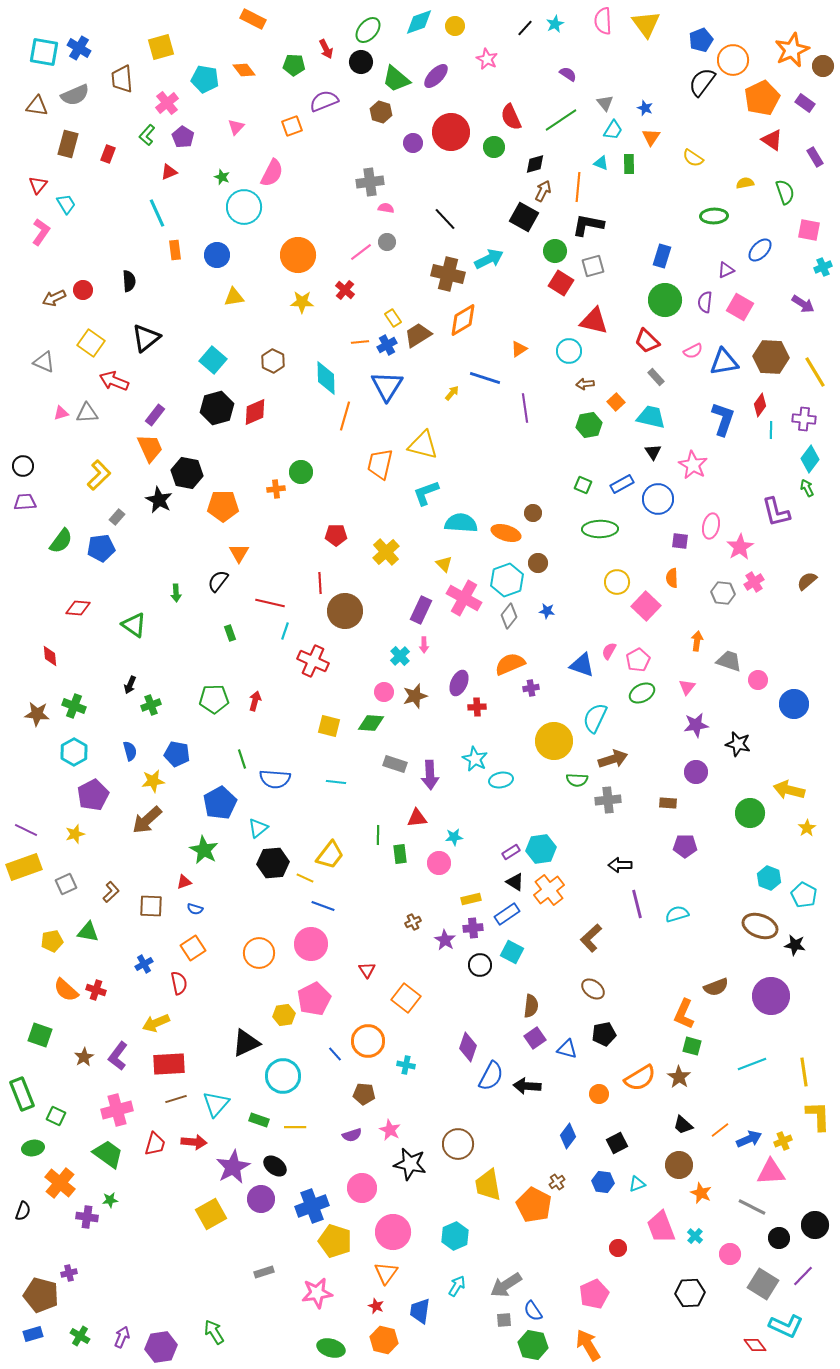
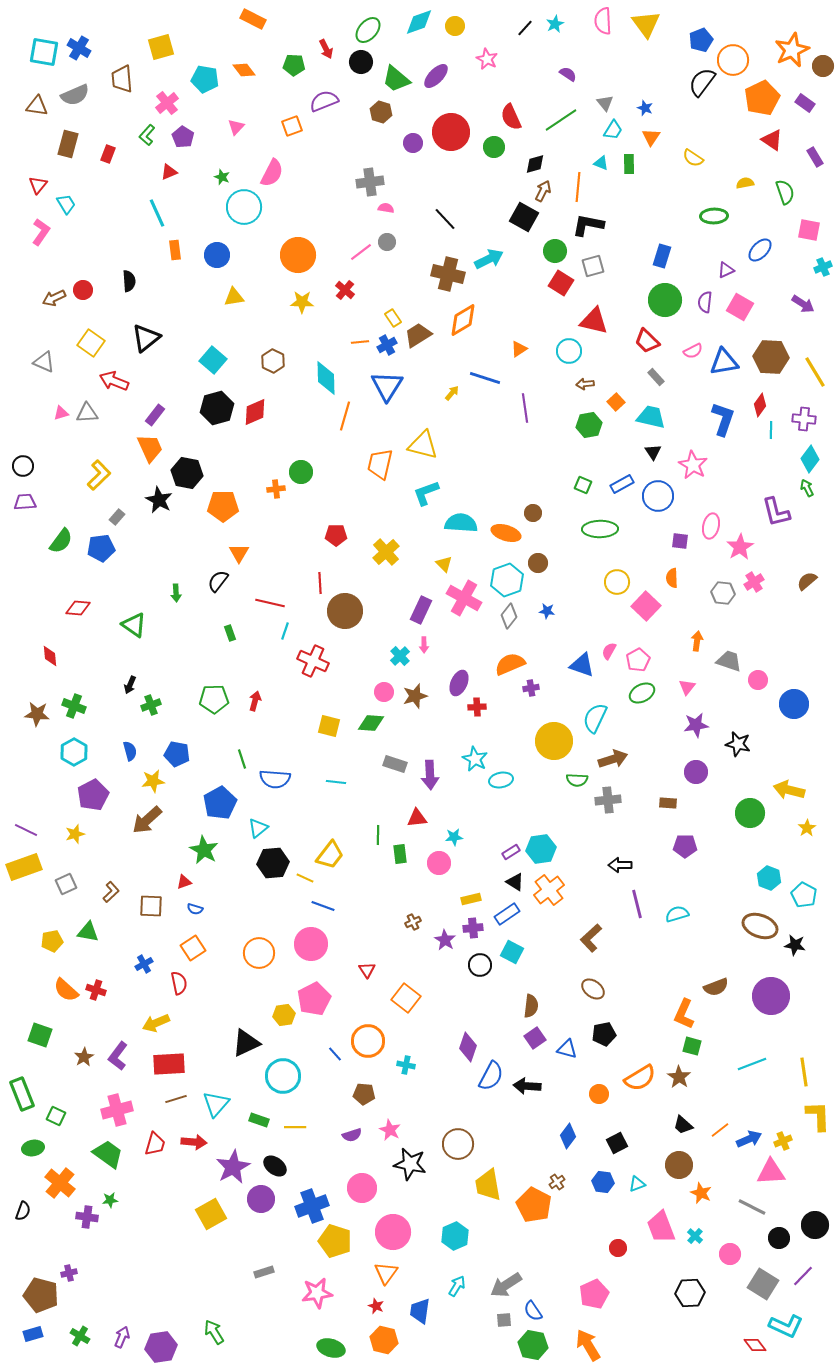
blue circle at (658, 499): moved 3 px up
